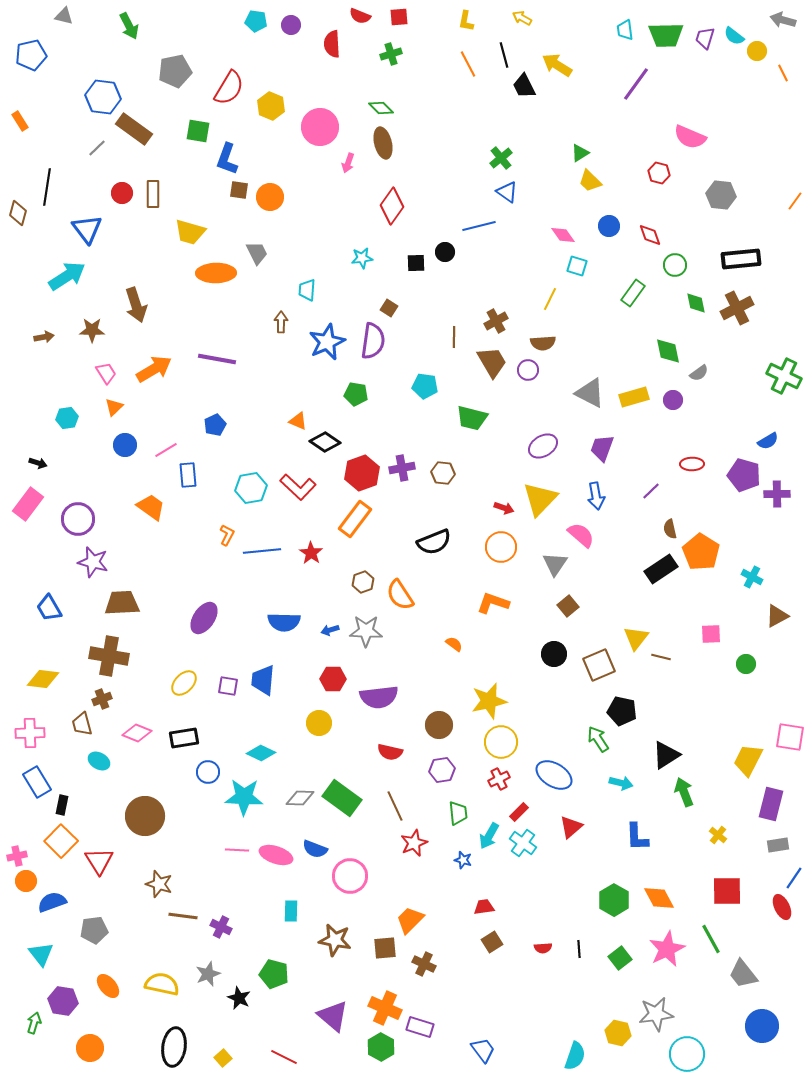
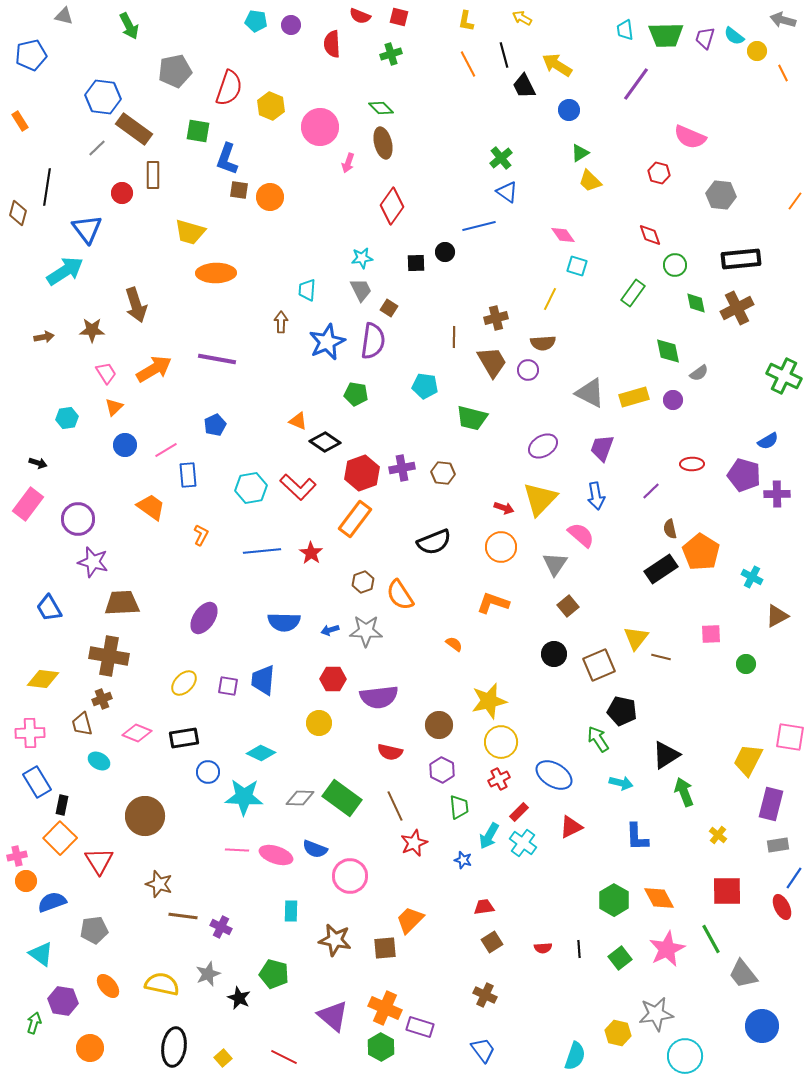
red square at (399, 17): rotated 18 degrees clockwise
red semicircle at (229, 88): rotated 12 degrees counterclockwise
brown rectangle at (153, 194): moved 19 px up
blue circle at (609, 226): moved 40 px left, 116 px up
gray trapezoid at (257, 253): moved 104 px right, 37 px down
cyan arrow at (67, 276): moved 2 px left, 5 px up
brown cross at (496, 321): moved 3 px up; rotated 15 degrees clockwise
orange L-shape at (227, 535): moved 26 px left
purple hexagon at (442, 770): rotated 25 degrees counterclockwise
green trapezoid at (458, 813): moved 1 px right, 6 px up
red triangle at (571, 827): rotated 15 degrees clockwise
orange square at (61, 841): moved 1 px left, 3 px up
cyan triangle at (41, 954): rotated 16 degrees counterclockwise
brown cross at (424, 964): moved 61 px right, 31 px down
cyan circle at (687, 1054): moved 2 px left, 2 px down
